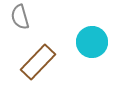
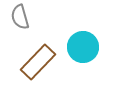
cyan circle: moved 9 px left, 5 px down
